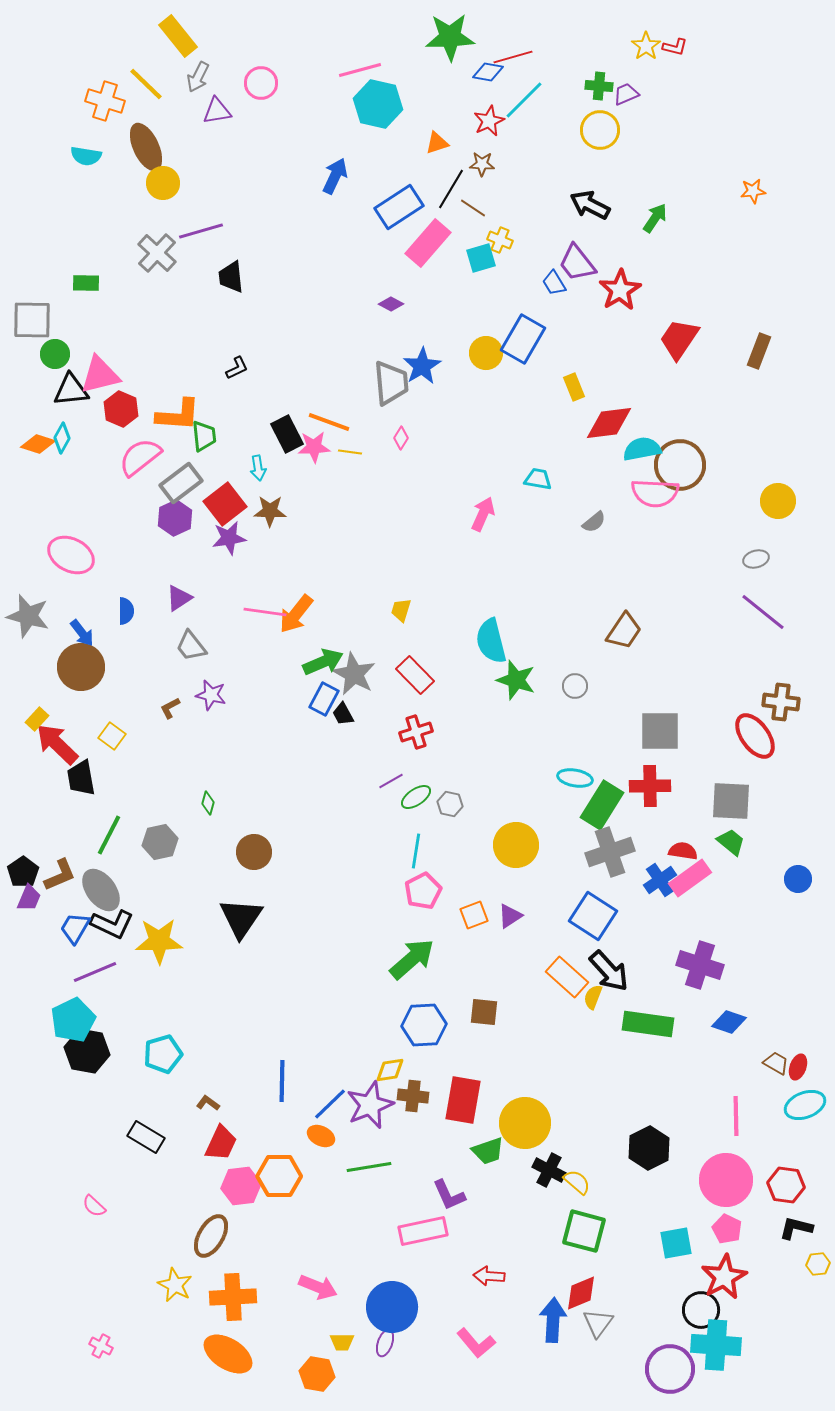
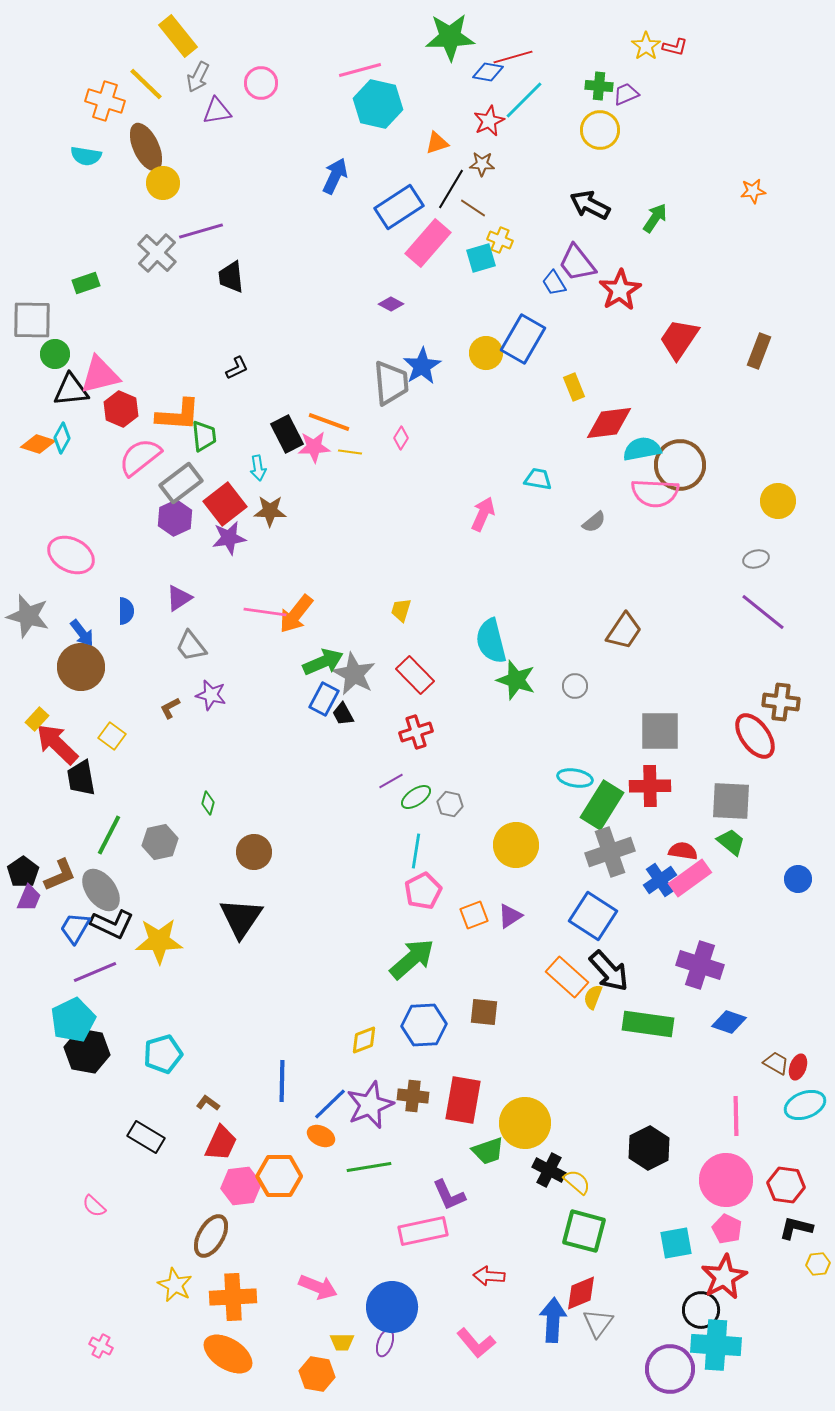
green rectangle at (86, 283): rotated 20 degrees counterclockwise
yellow diamond at (390, 1070): moved 26 px left, 30 px up; rotated 12 degrees counterclockwise
